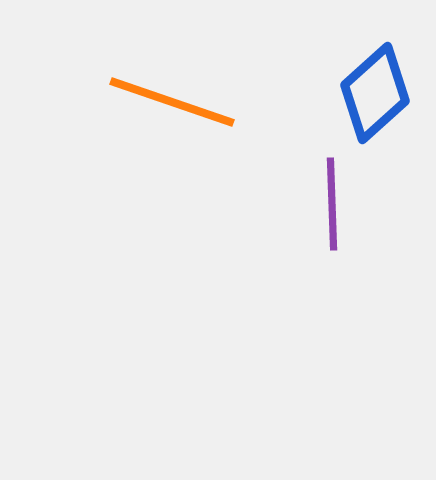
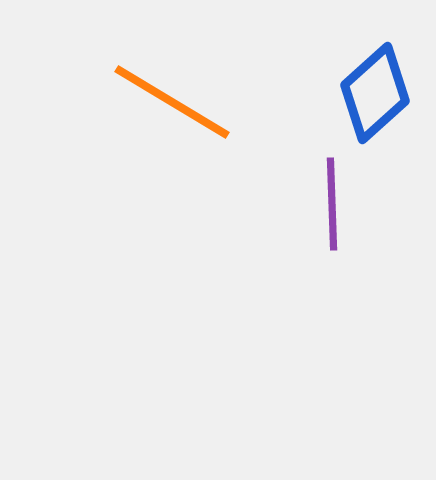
orange line: rotated 12 degrees clockwise
